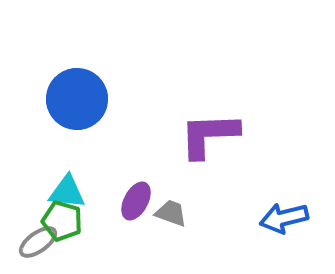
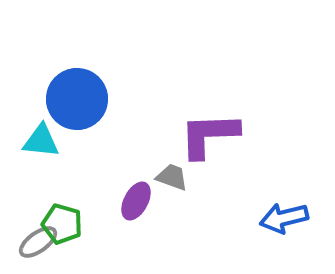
cyan triangle: moved 26 px left, 51 px up
gray trapezoid: moved 1 px right, 36 px up
green pentagon: moved 3 px down
